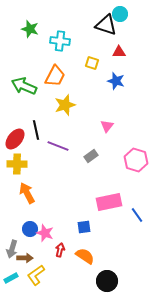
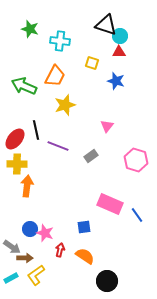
cyan circle: moved 22 px down
orange arrow: moved 7 px up; rotated 35 degrees clockwise
pink rectangle: moved 1 px right, 2 px down; rotated 35 degrees clockwise
gray arrow: moved 2 px up; rotated 72 degrees counterclockwise
